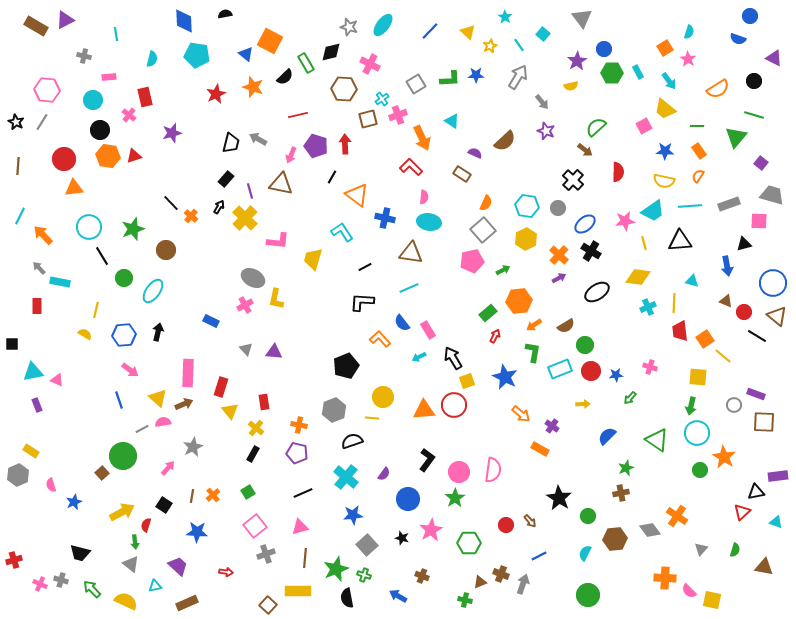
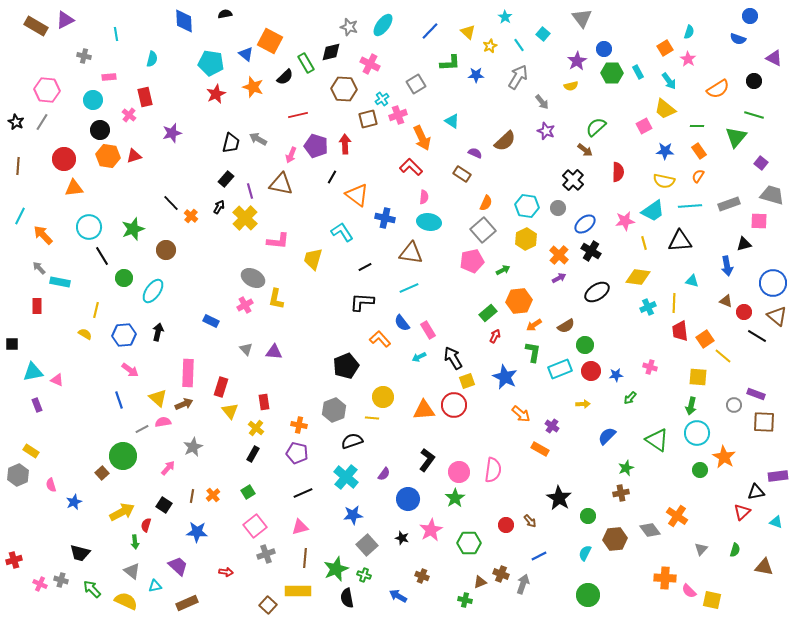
cyan pentagon at (197, 55): moved 14 px right, 8 px down
green L-shape at (450, 79): moved 16 px up
gray triangle at (131, 564): moved 1 px right, 7 px down
